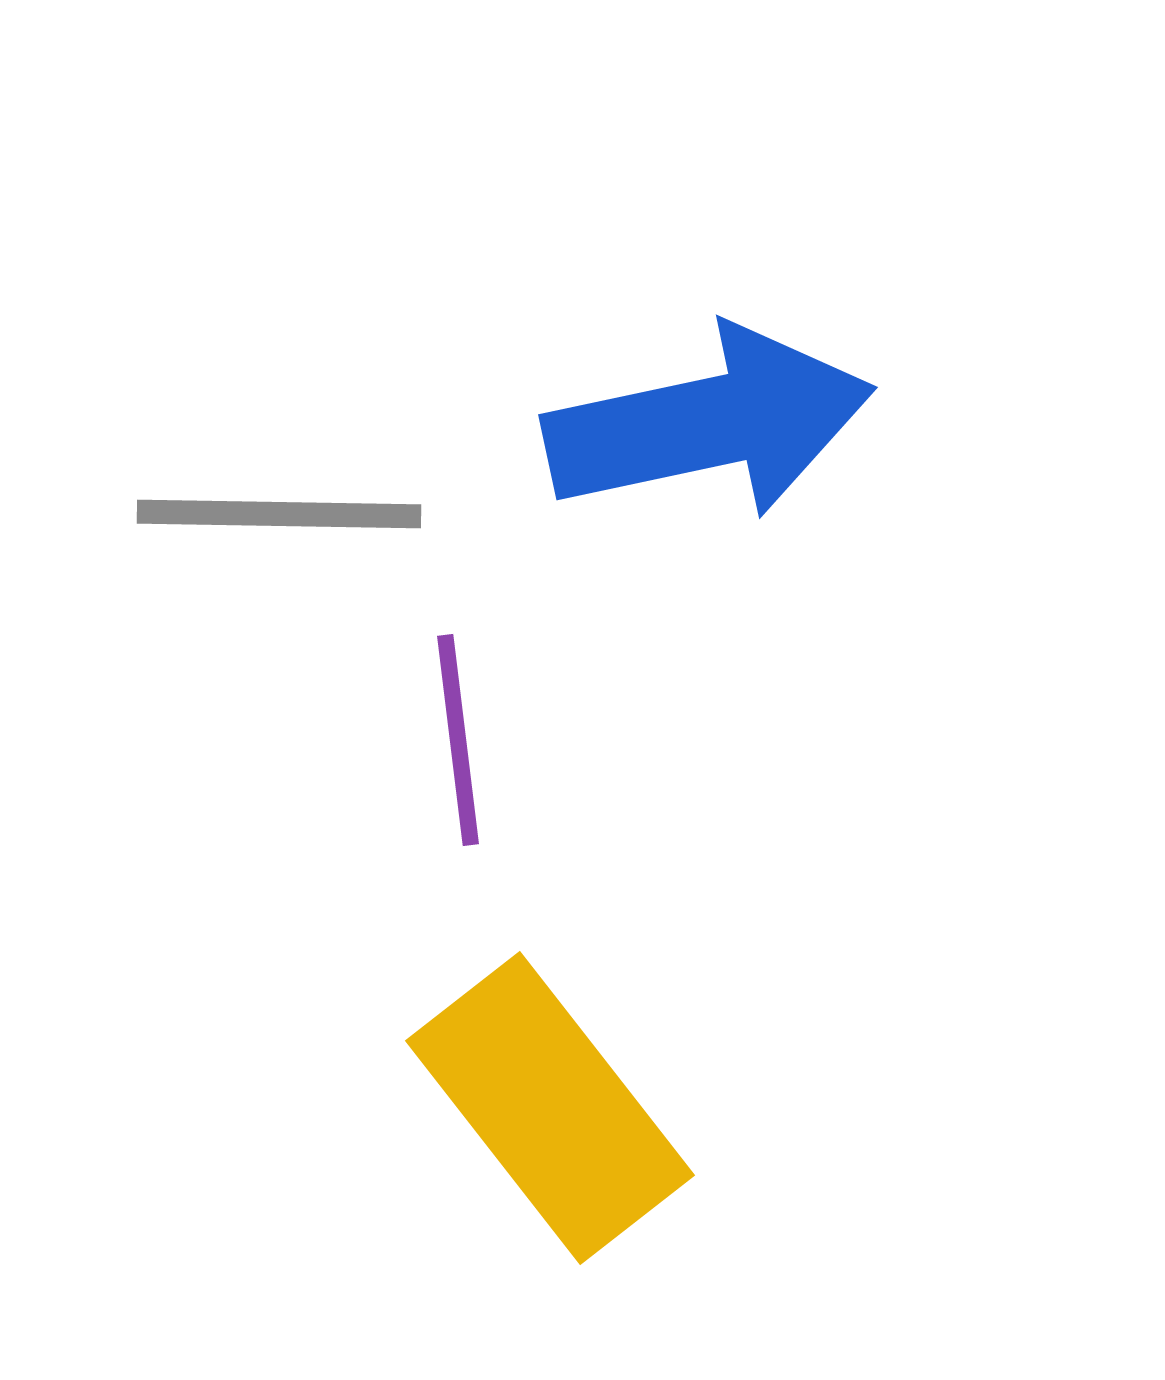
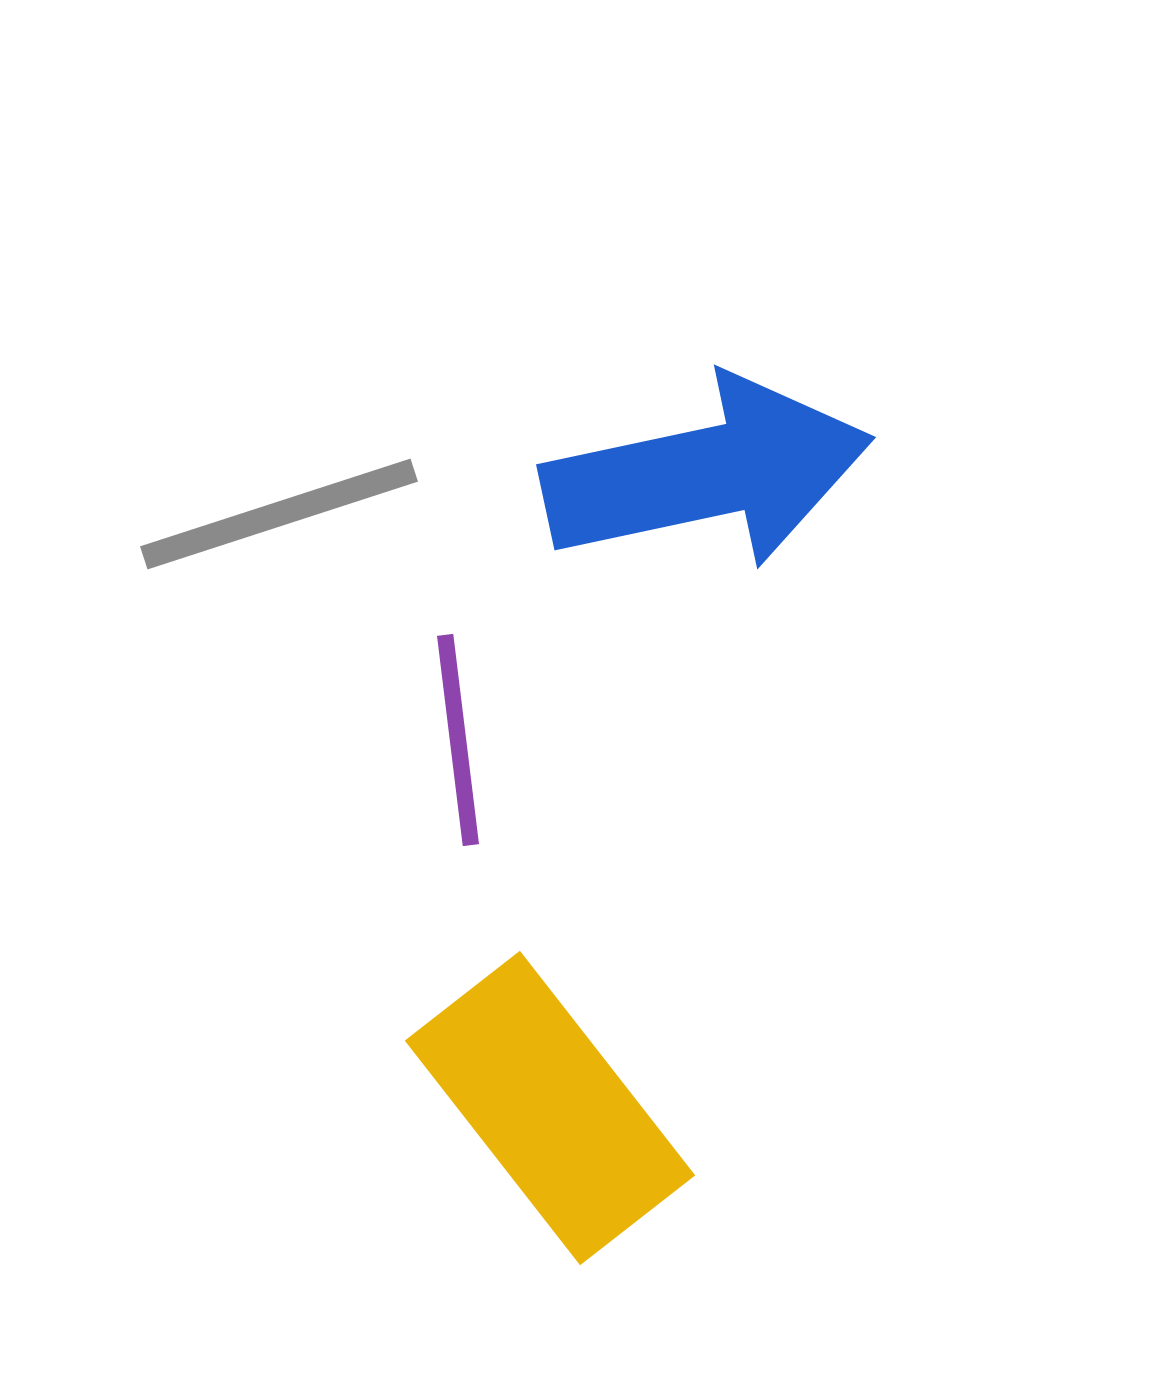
blue arrow: moved 2 px left, 50 px down
gray line: rotated 19 degrees counterclockwise
